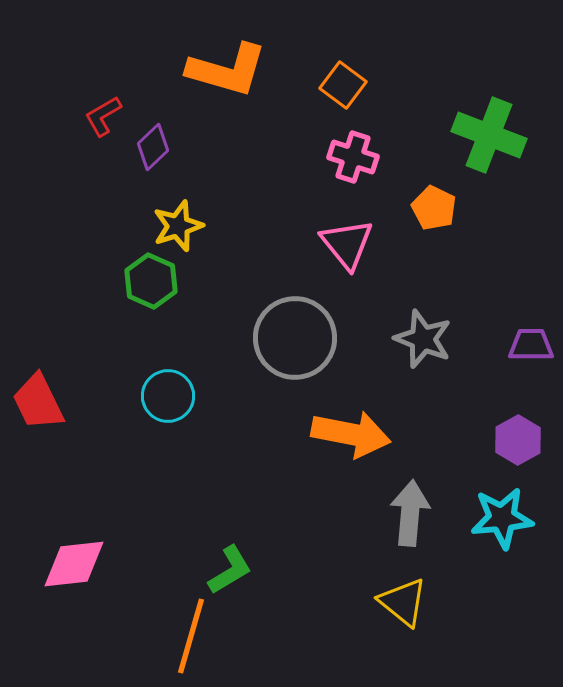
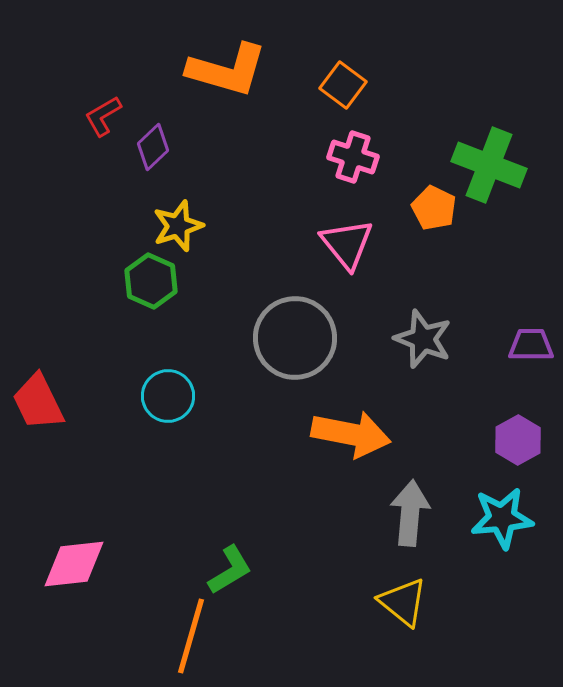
green cross: moved 30 px down
